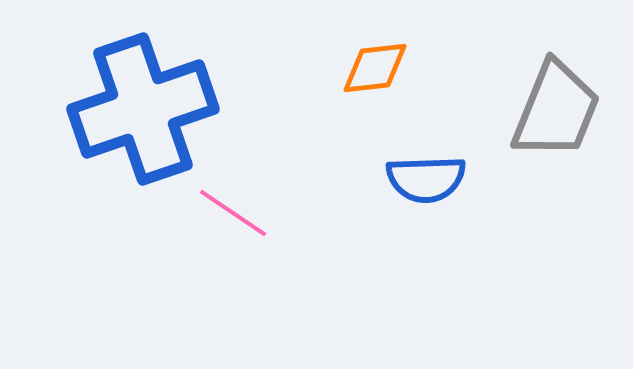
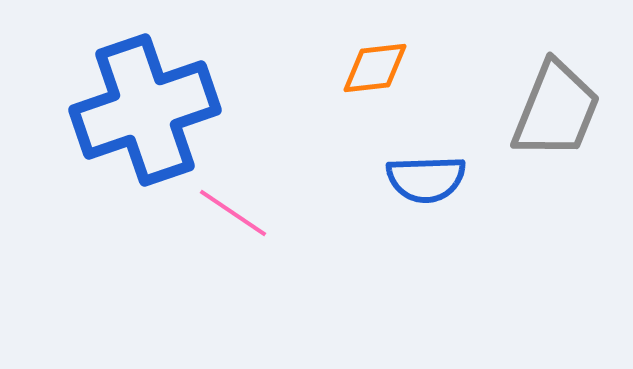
blue cross: moved 2 px right, 1 px down
